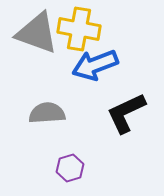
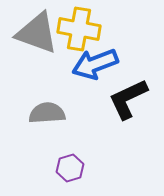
blue arrow: moved 1 px up
black L-shape: moved 2 px right, 14 px up
